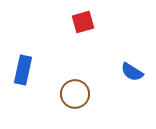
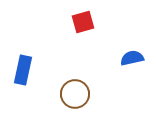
blue semicircle: moved 14 px up; rotated 135 degrees clockwise
